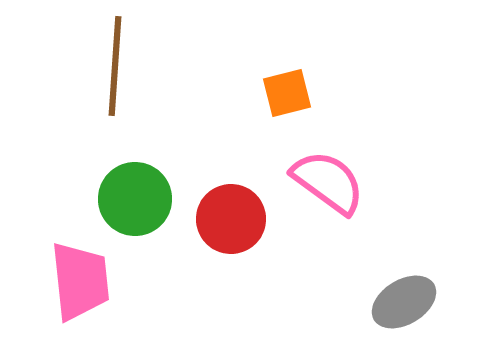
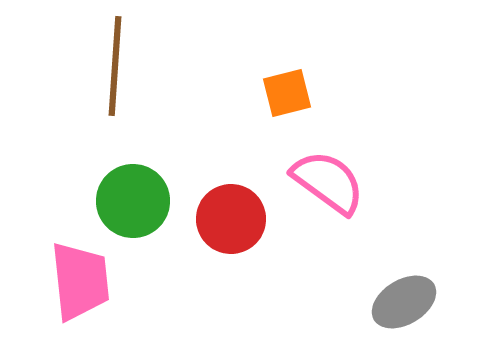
green circle: moved 2 px left, 2 px down
